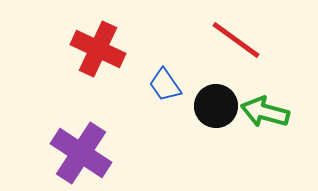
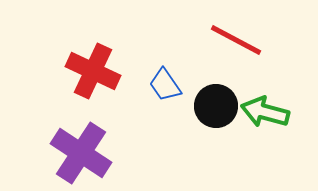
red line: rotated 8 degrees counterclockwise
red cross: moved 5 px left, 22 px down
